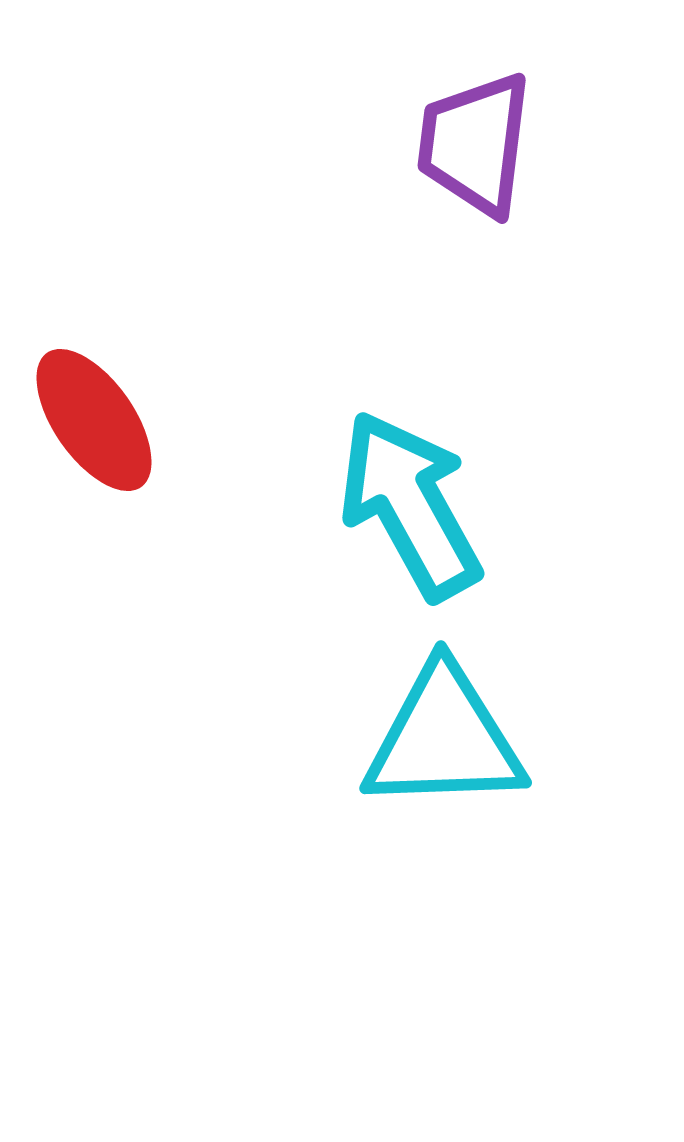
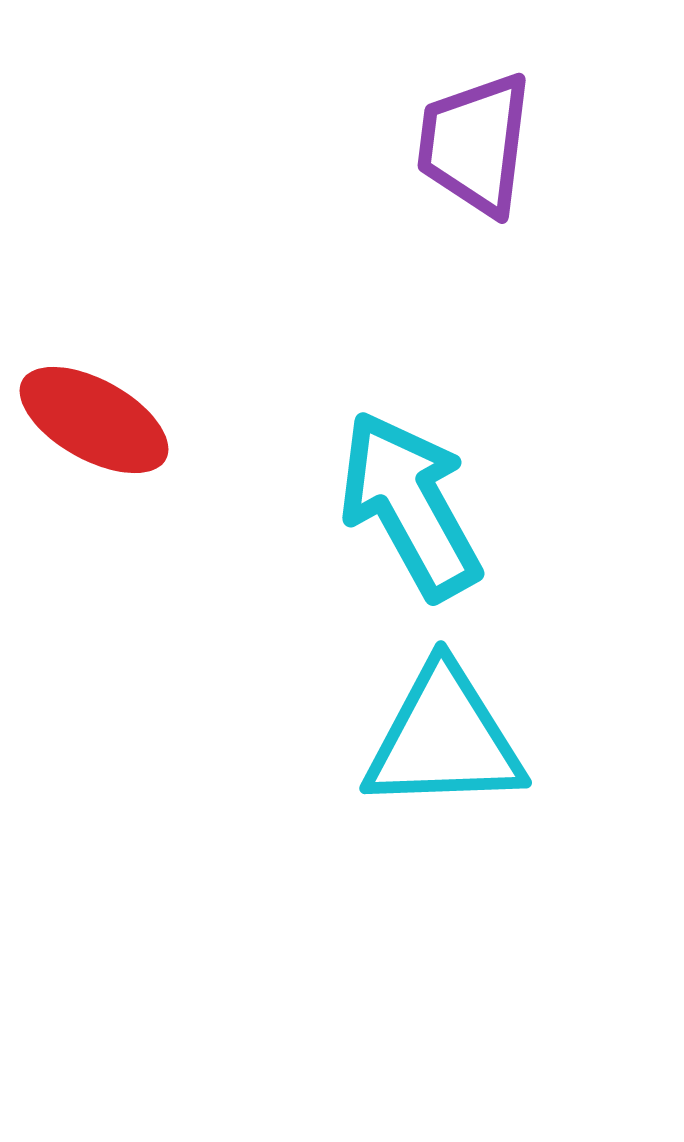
red ellipse: rotated 26 degrees counterclockwise
